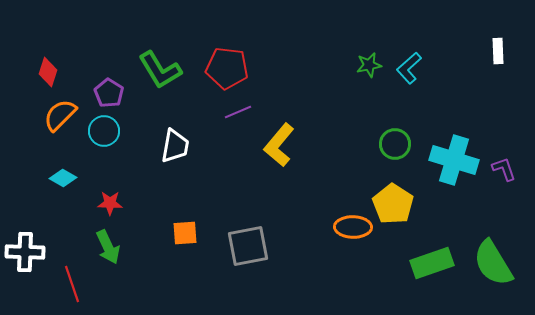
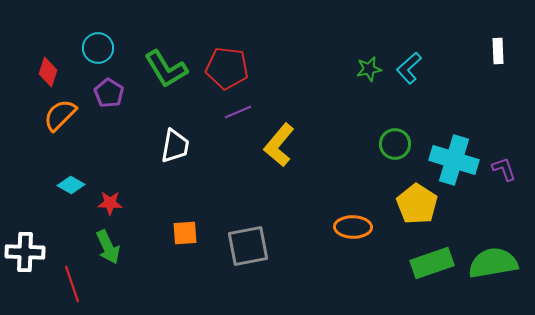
green star: moved 4 px down
green L-shape: moved 6 px right, 1 px up
cyan circle: moved 6 px left, 83 px up
cyan diamond: moved 8 px right, 7 px down
yellow pentagon: moved 24 px right
green semicircle: rotated 111 degrees clockwise
